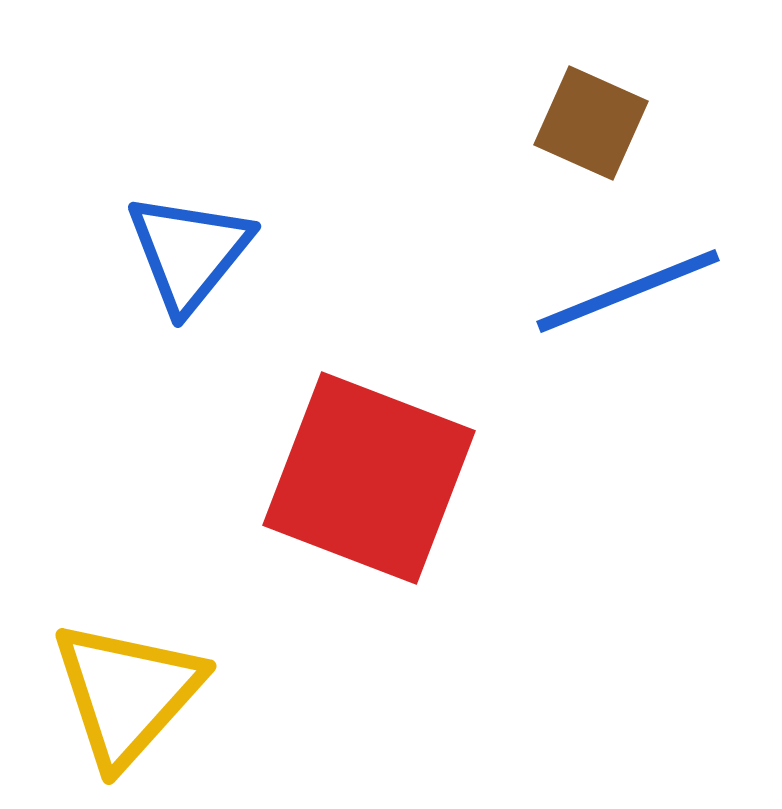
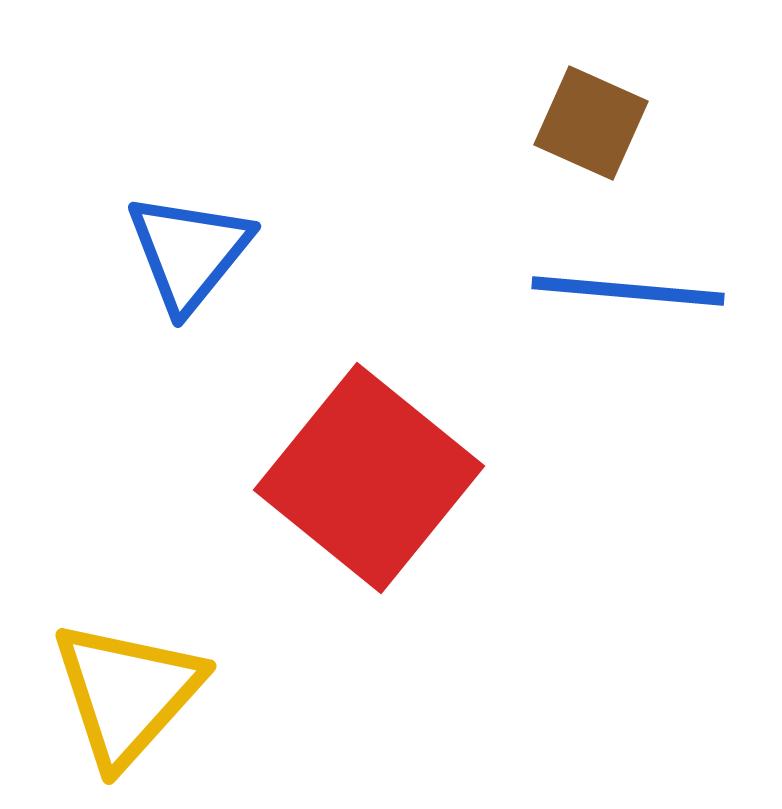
blue line: rotated 27 degrees clockwise
red square: rotated 18 degrees clockwise
